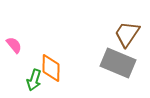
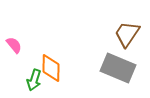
gray rectangle: moved 5 px down
